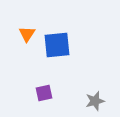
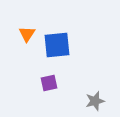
purple square: moved 5 px right, 10 px up
